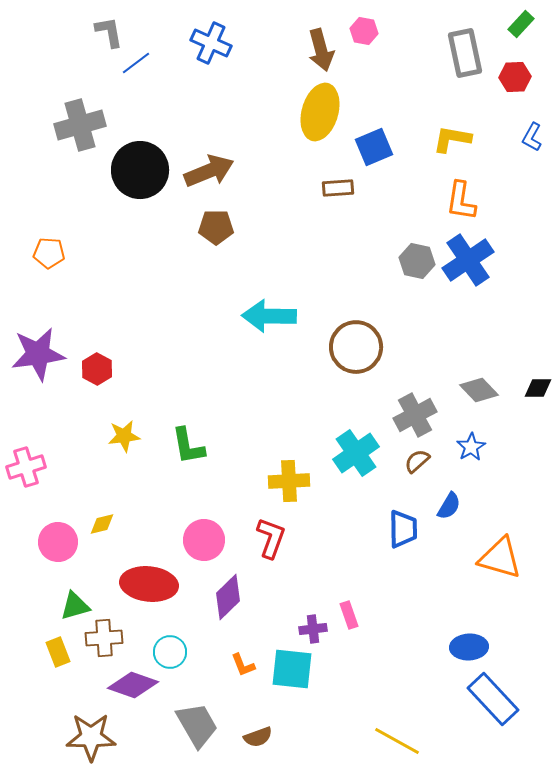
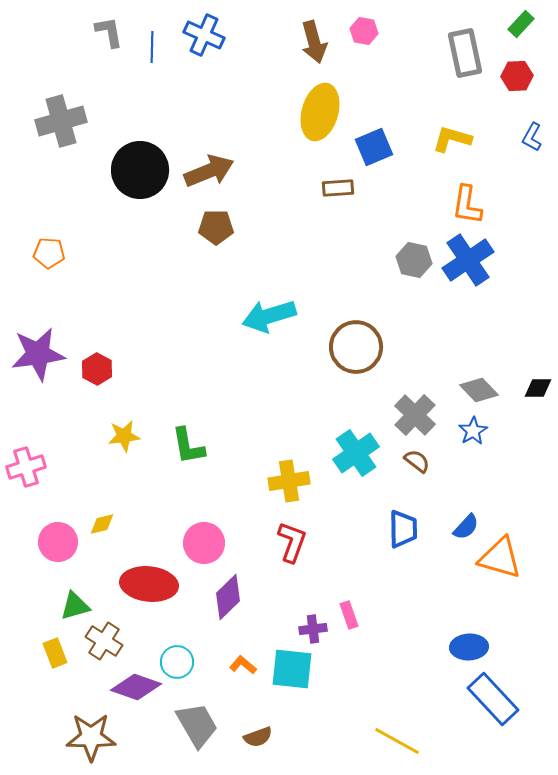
blue cross at (211, 43): moved 7 px left, 8 px up
brown arrow at (321, 50): moved 7 px left, 8 px up
blue line at (136, 63): moved 16 px right, 16 px up; rotated 52 degrees counterclockwise
red hexagon at (515, 77): moved 2 px right, 1 px up
gray cross at (80, 125): moved 19 px left, 4 px up
yellow L-shape at (452, 139): rotated 6 degrees clockwise
orange L-shape at (461, 201): moved 6 px right, 4 px down
gray hexagon at (417, 261): moved 3 px left, 1 px up
cyan arrow at (269, 316): rotated 18 degrees counterclockwise
gray cross at (415, 415): rotated 18 degrees counterclockwise
blue star at (471, 447): moved 2 px right, 16 px up
brown semicircle at (417, 461): rotated 80 degrees clockwise
yellow cross at (289, 481): rotated 6 degrees counterclockwise
blue semicircle at (449, 506): moved 17 px right, 21 px down; rotated 12 degrees clockwise
red L-shape at (271, 538): moved 21 px right, 4 px down
pink circle at (204, 540): moved 3 px down
brown cross at (104, 638): moved 3 px down; rotated 36 degrees clockwise
yellow rectangle at (58, 652): moved 3 px left, 1 px down
cyan circle at (170, 652): moved 7 px right, 10 px down
orange L-shape at (243, 665): rotated 152 degrees clockwise
purple diamond at (133, 685): moved 3 px right, 2 px down
